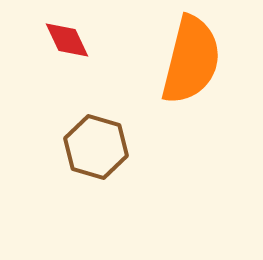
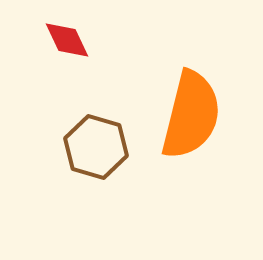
orange semicircle: moved 55 px down
